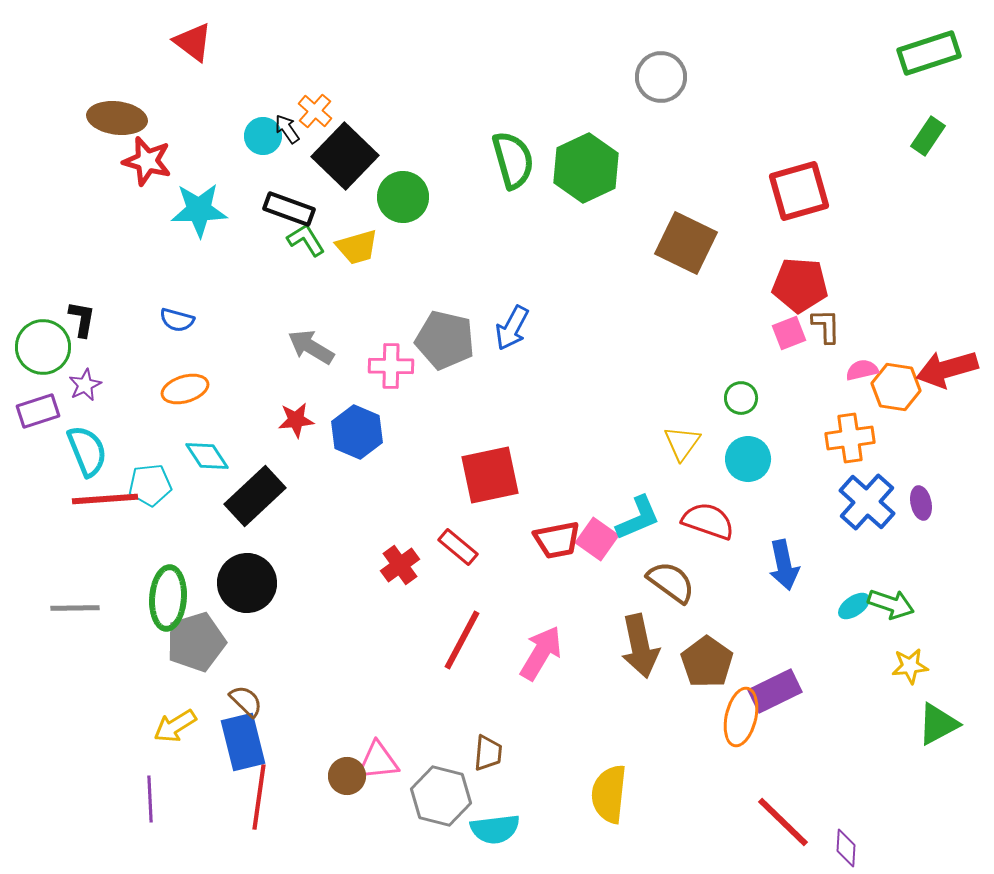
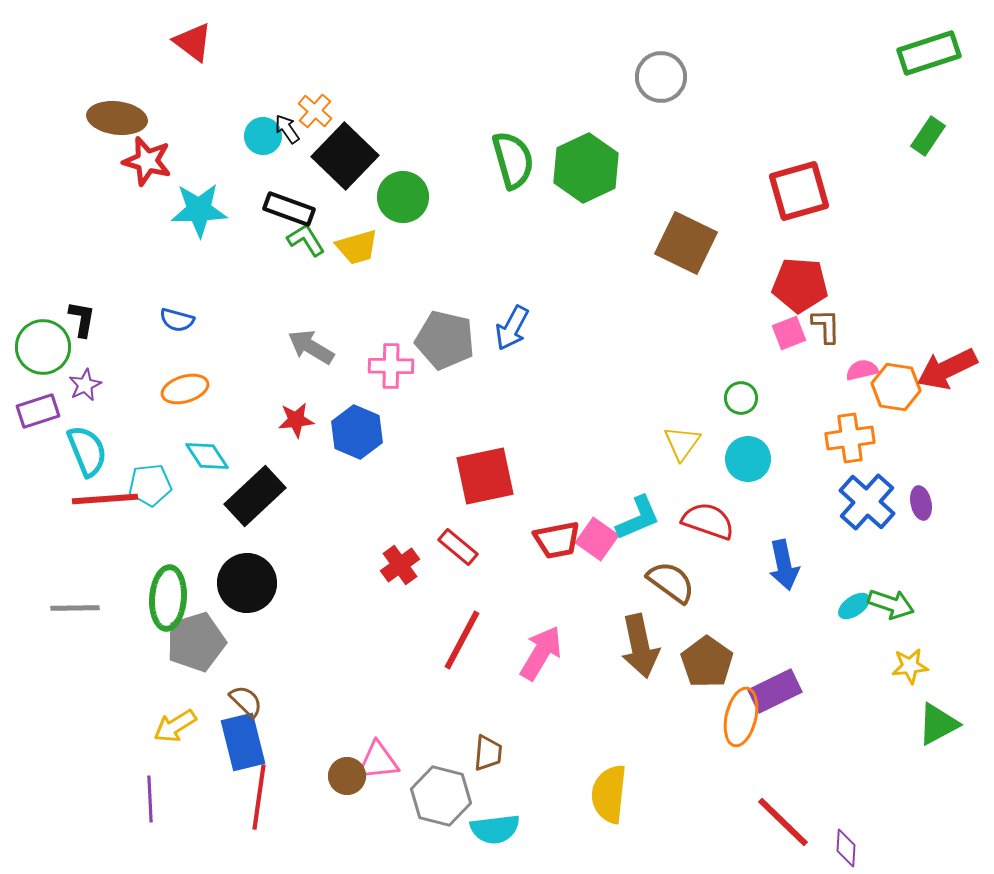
red arrow at (947, 369): rotated 10 degrees counterclockwise
red square at (490, 475): moved 5 px left, 1 px down
